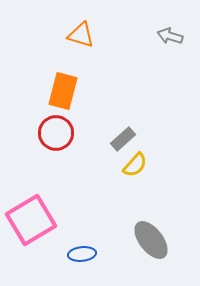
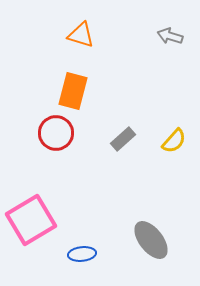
orange rectangle: moved 10 px right
yellow semicircle: moved 39 px right, 24 px up
